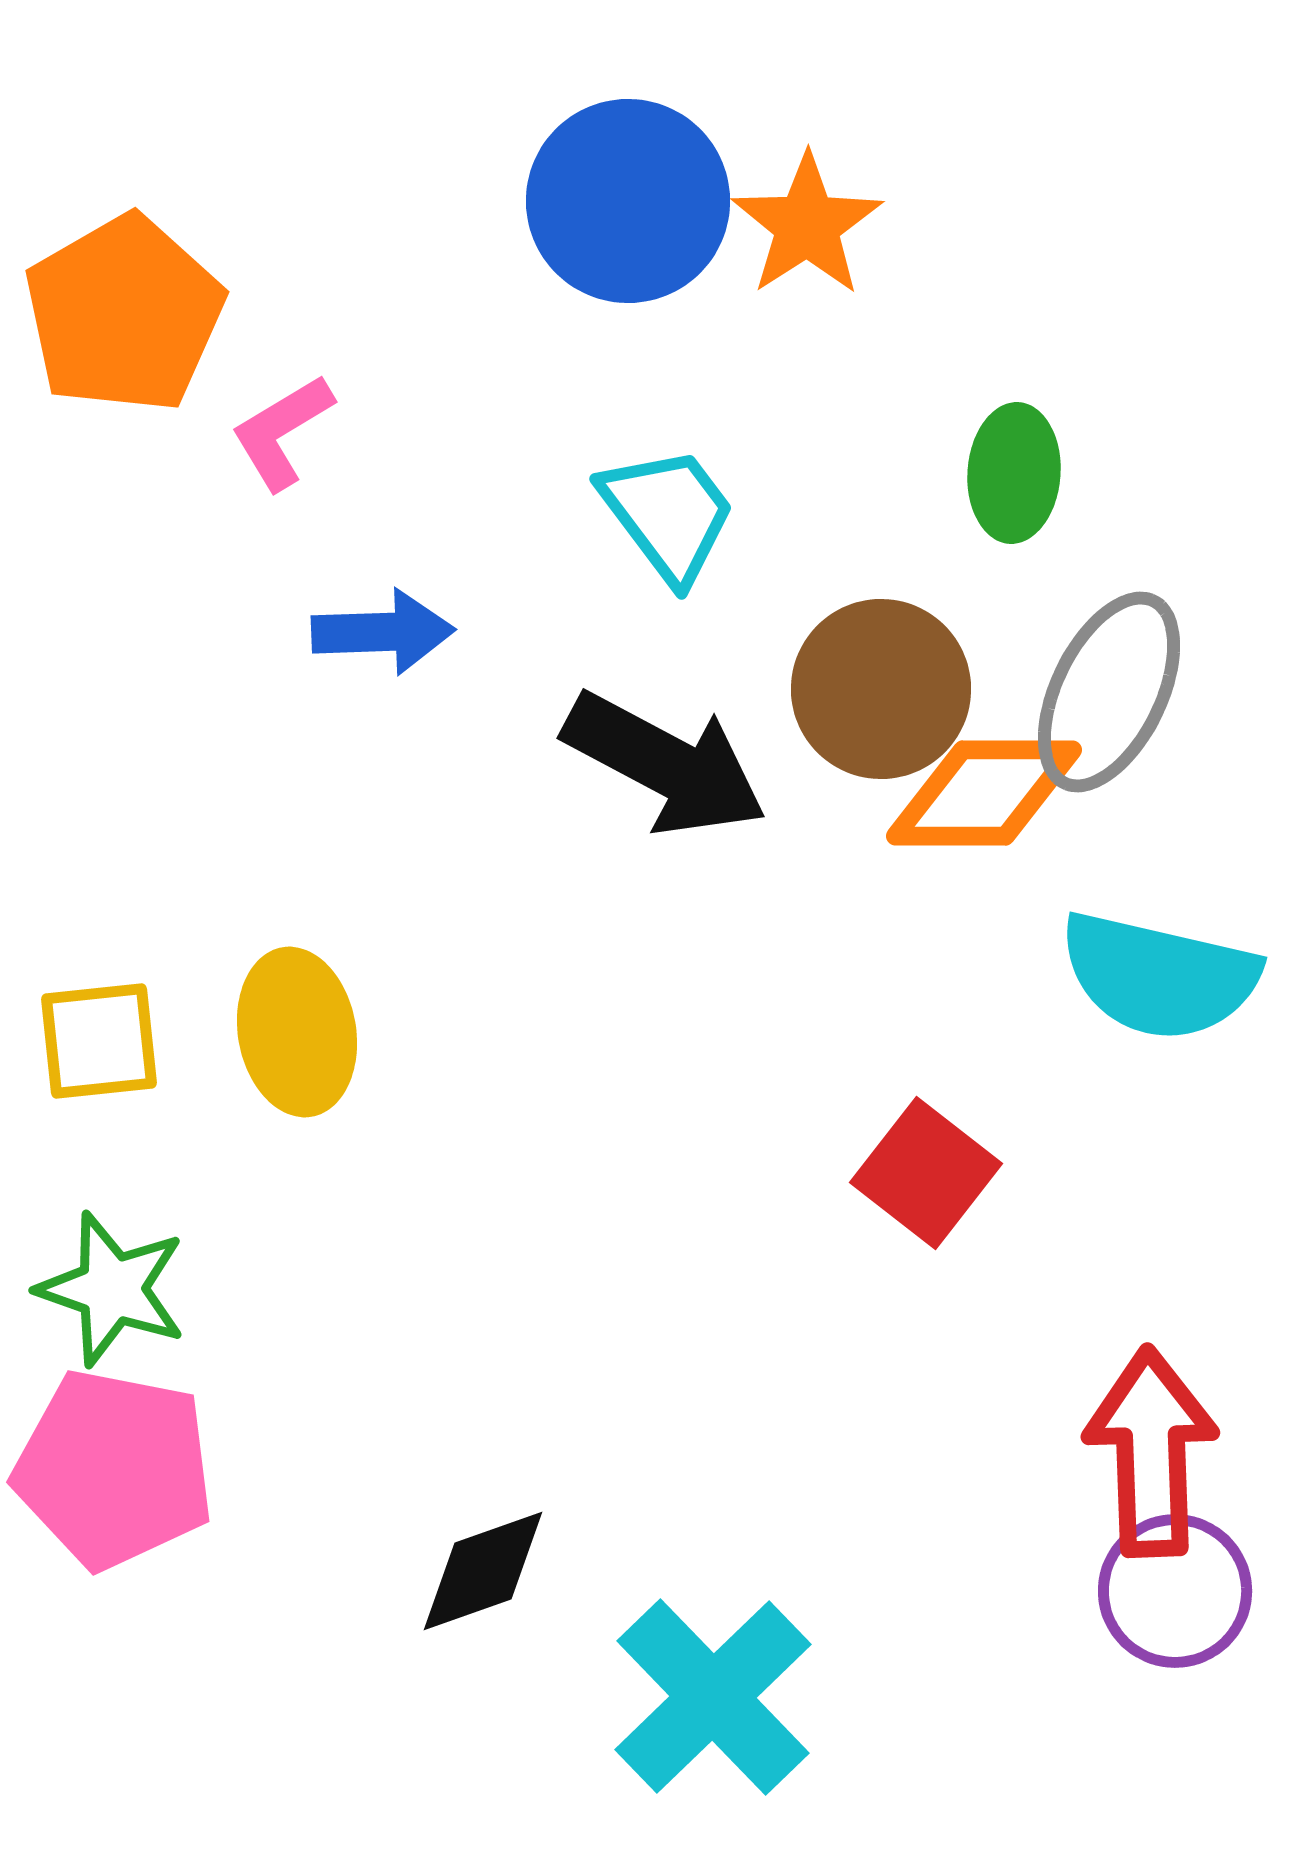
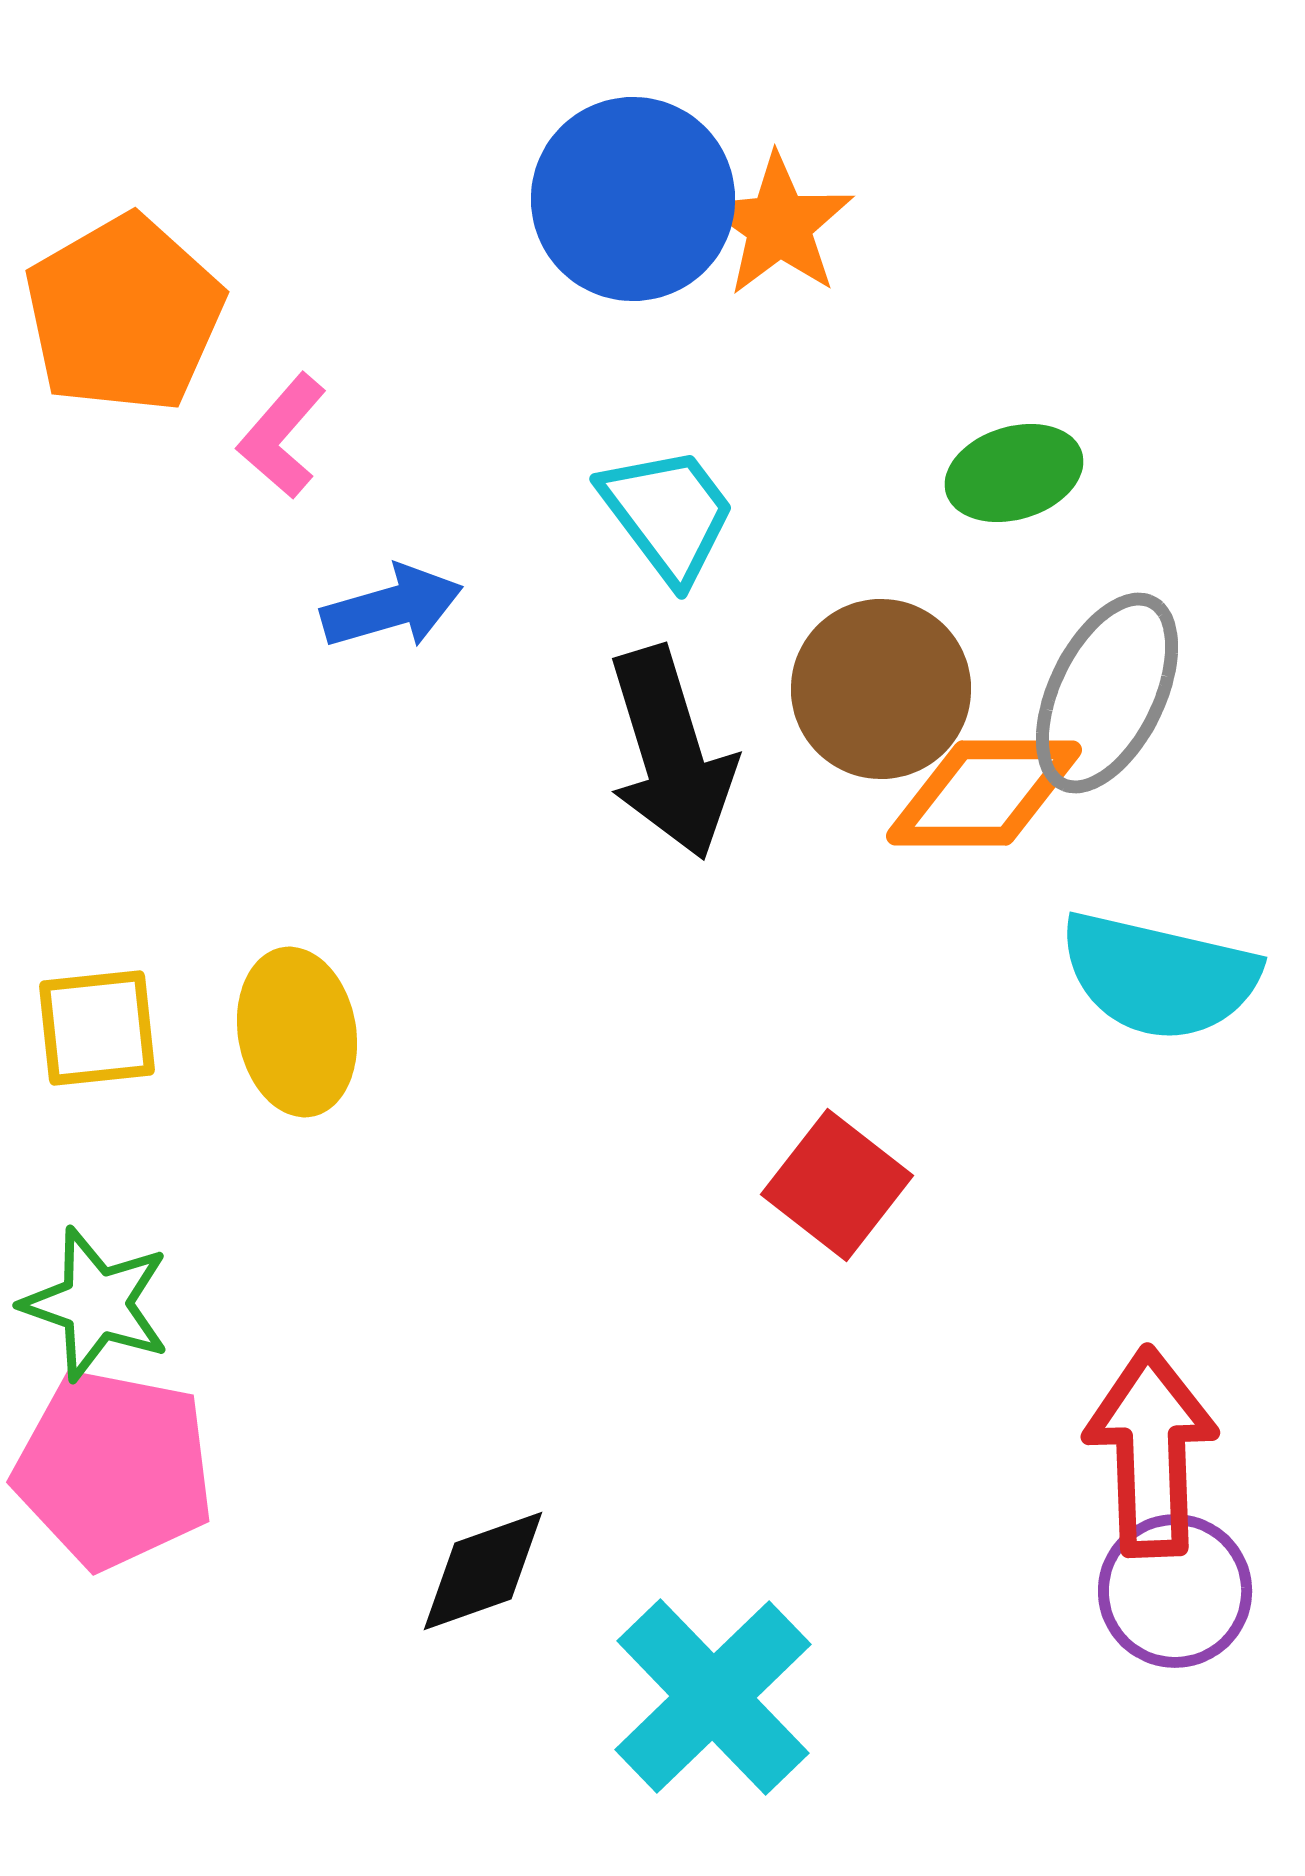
blue circle: moved 5 px right, 2 px up
orange star: moved 28 px left; rotated 4 degrees counterclockwise
pink L-shape: moved 4 px down; rotated 18 degrees counterclockwise
green ellipse: rotated 69 degrees clockwise
blue arrow: moved 9 px right, 25 px up; rotated 14 degrees counterclockwise
gray ellipse: moved 2 px left, 1 px down
black arrow: moved 6 px right, 11 px up; rotated 45 degrees clockwise
yellow square: moved 2 px left, 13 px up
red square: moved 89 px left, 12 px down
green star: moved 16 px left, 15 px down
